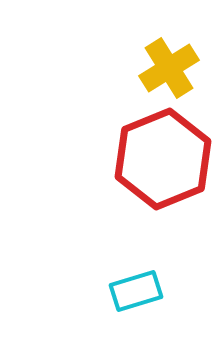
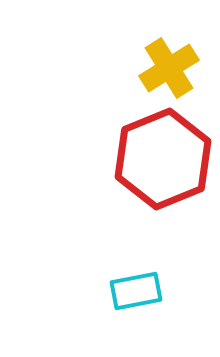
cyan rectangle: rotated 6 degrees clockwise
